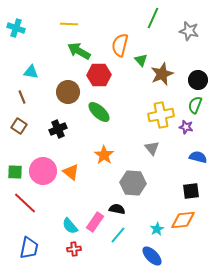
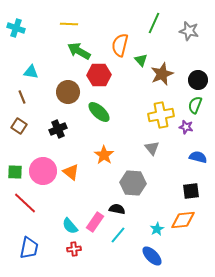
green line: moved 1 px right, 5 px down
